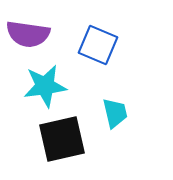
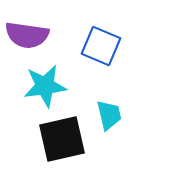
purple semicircle: moved 1 px left, 1 px down
blue square: moved 3 px right, 1 px down
cyan trapezoid: moved 6 px left, 2 px down
